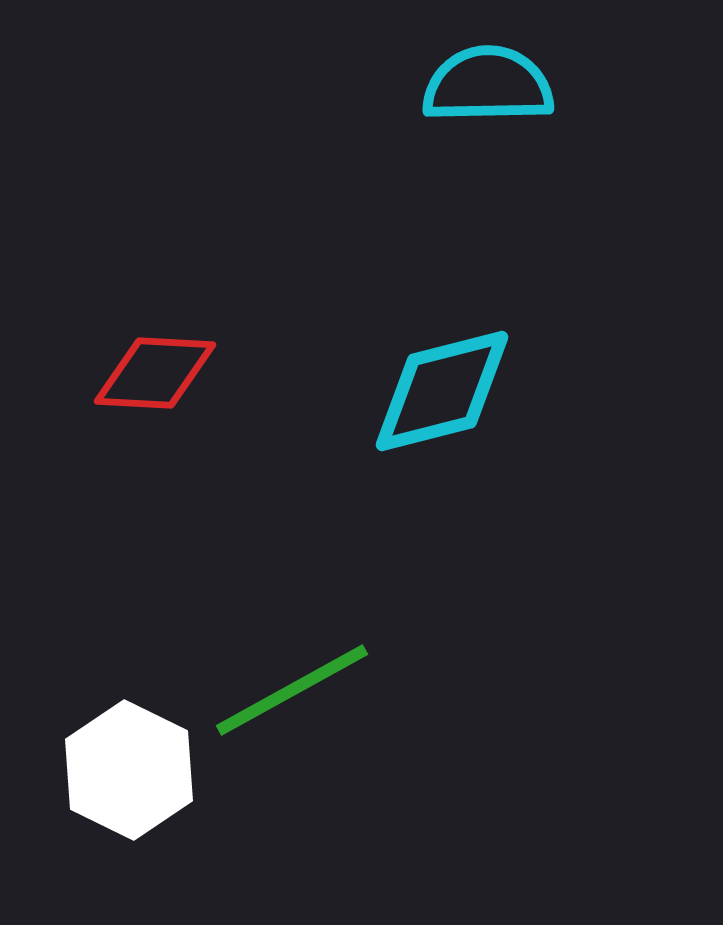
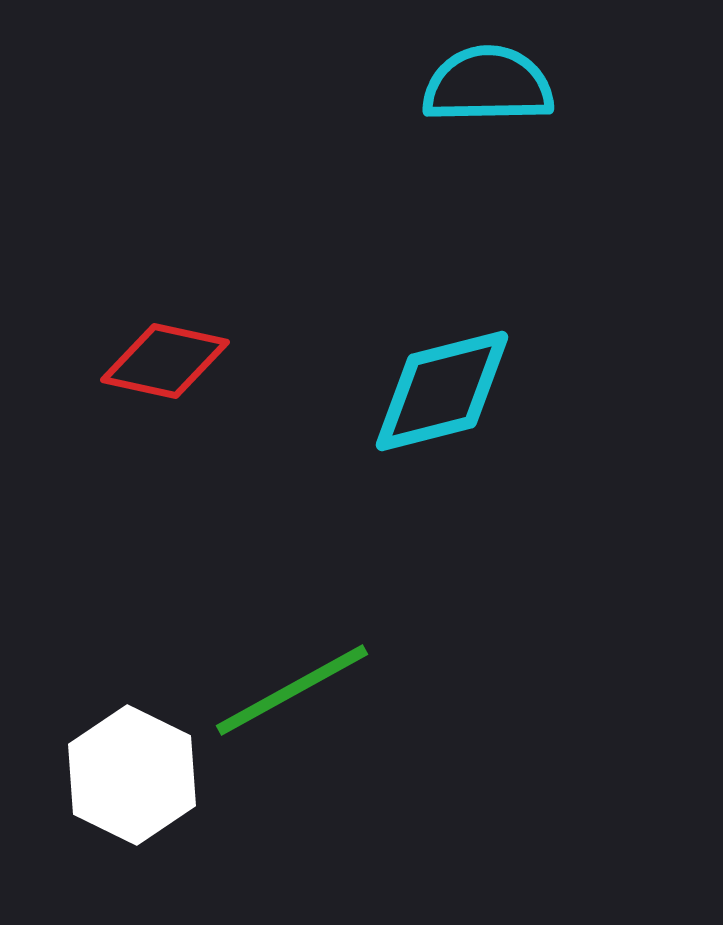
red diamond: moved 10 px right, 12 px up; rotated 9 degrees clockwise
white hexagon: moved 3 px right, 5 px down
